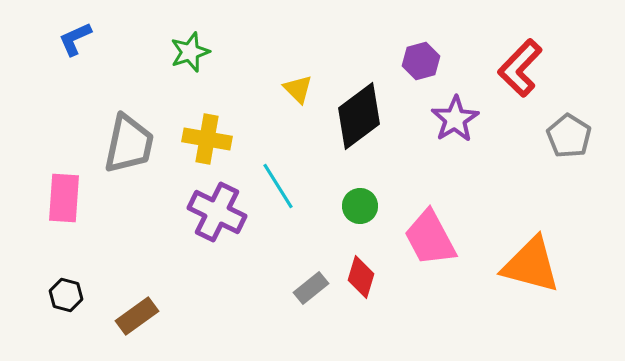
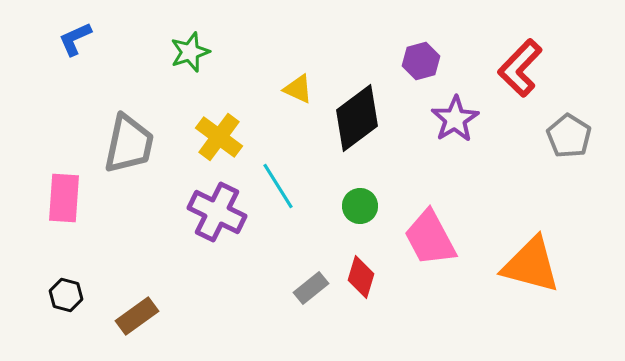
yellow triangle: rotated 20 degrees counterclockwise
black diamond: moved 2 px left, 2 px down
yellow cross: moved 12 px right, 2 px up; rotated 27 degrees clockwise
